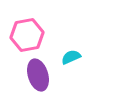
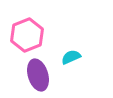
pink hexagon: rotated 12 degrees counterclockwise
